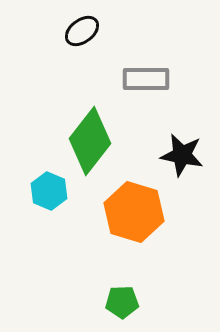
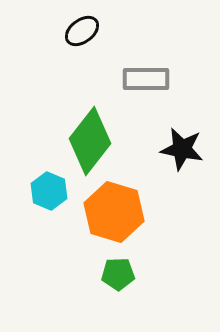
black star: moved 6 px up
orange hexagon: moved 20 px left
green pentagon: moved 4 px left, 28 px up
